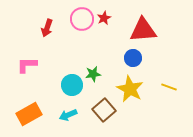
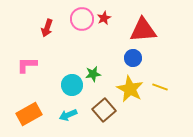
yellow line: moved 9 px left
